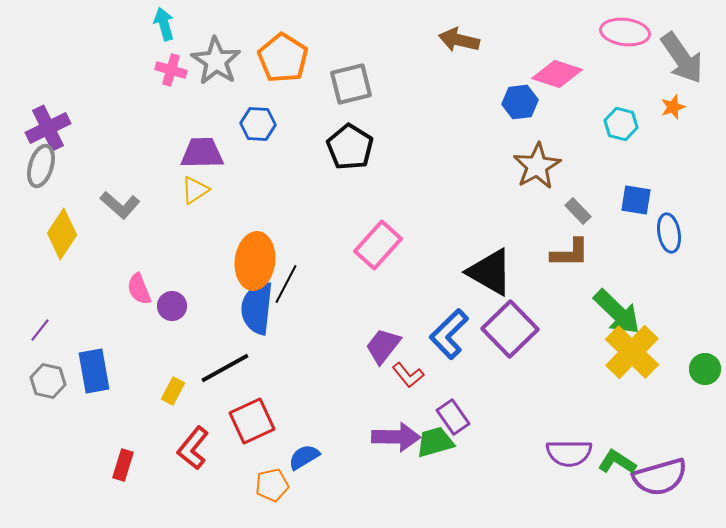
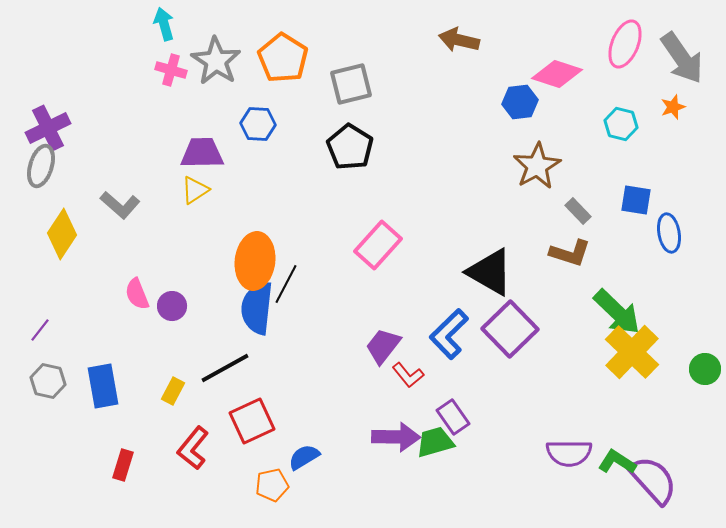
pink ellipse at (625, 32): moved 12 px down; rotated 75 degrees counterclockwise
brown L-shape at (570, 253): rotated 18 degrees clockwise
pink semicircle at (139, 289): moved 2 px left, 5 px down
blue rectangle at (94, 371): moved 9 px right, 15 px down
purple semicircle at (660, 477): moved 7 px left, 3 px down; rotated 116 degrees counterclockwise
